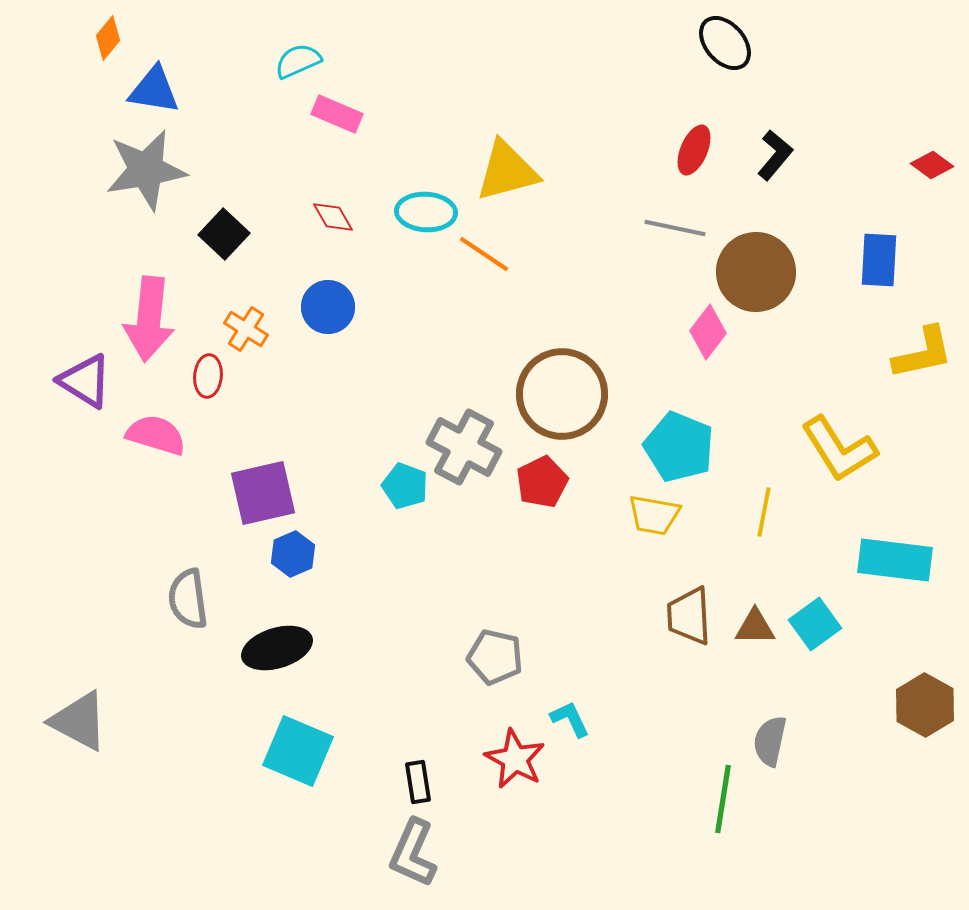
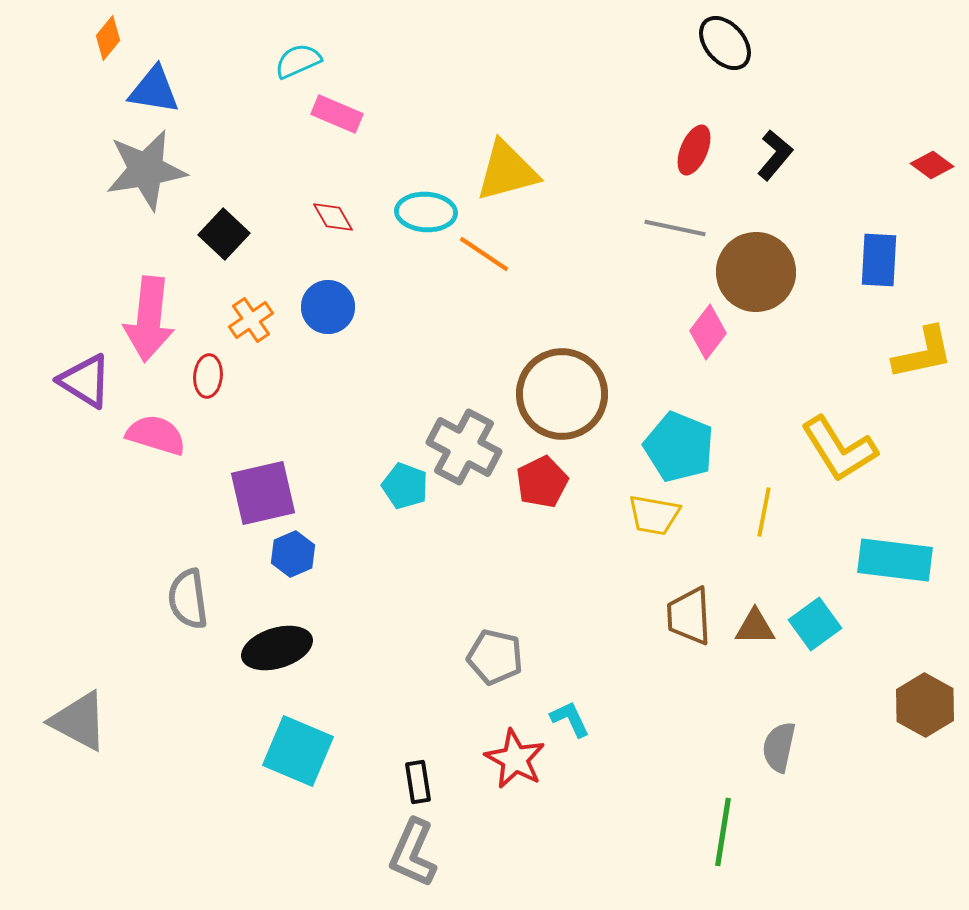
orange cross at (246, 329): moved 5 px right, 9 px up; rotated 24 degrees clockwise
gray semicircle at (770, 741): moved 9 px right, 6 px down
green line at (723, 799): moved 33 px down
